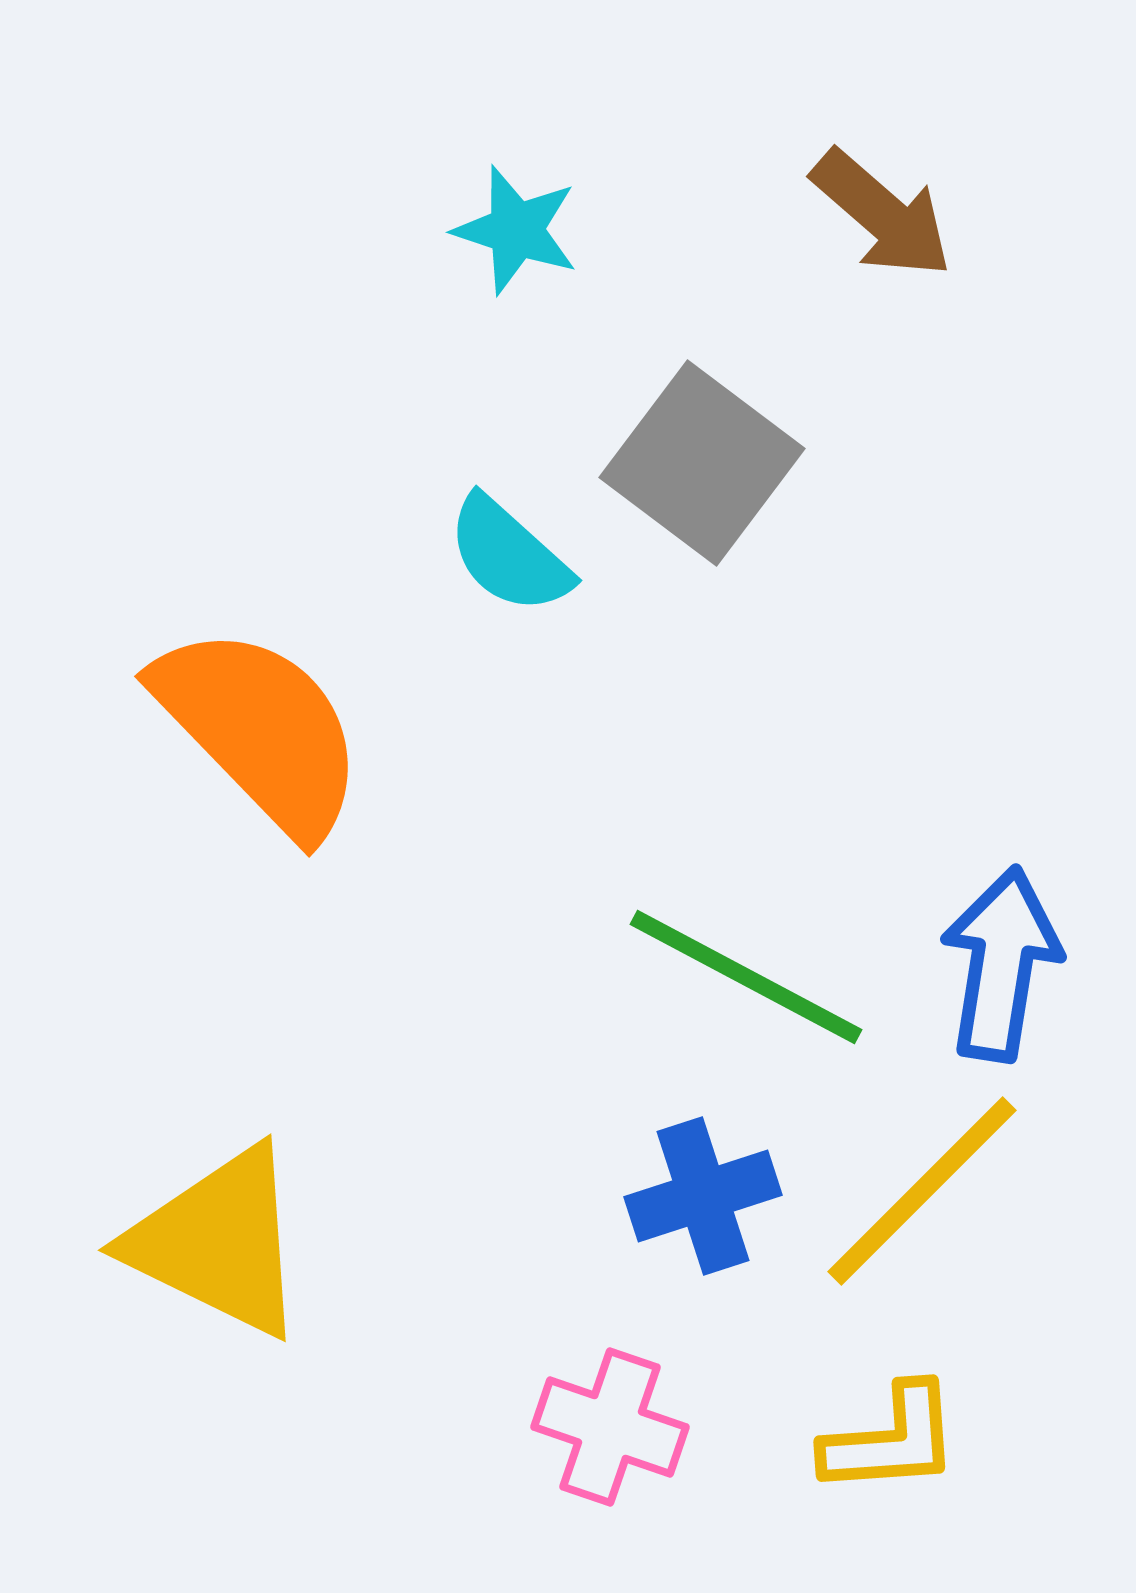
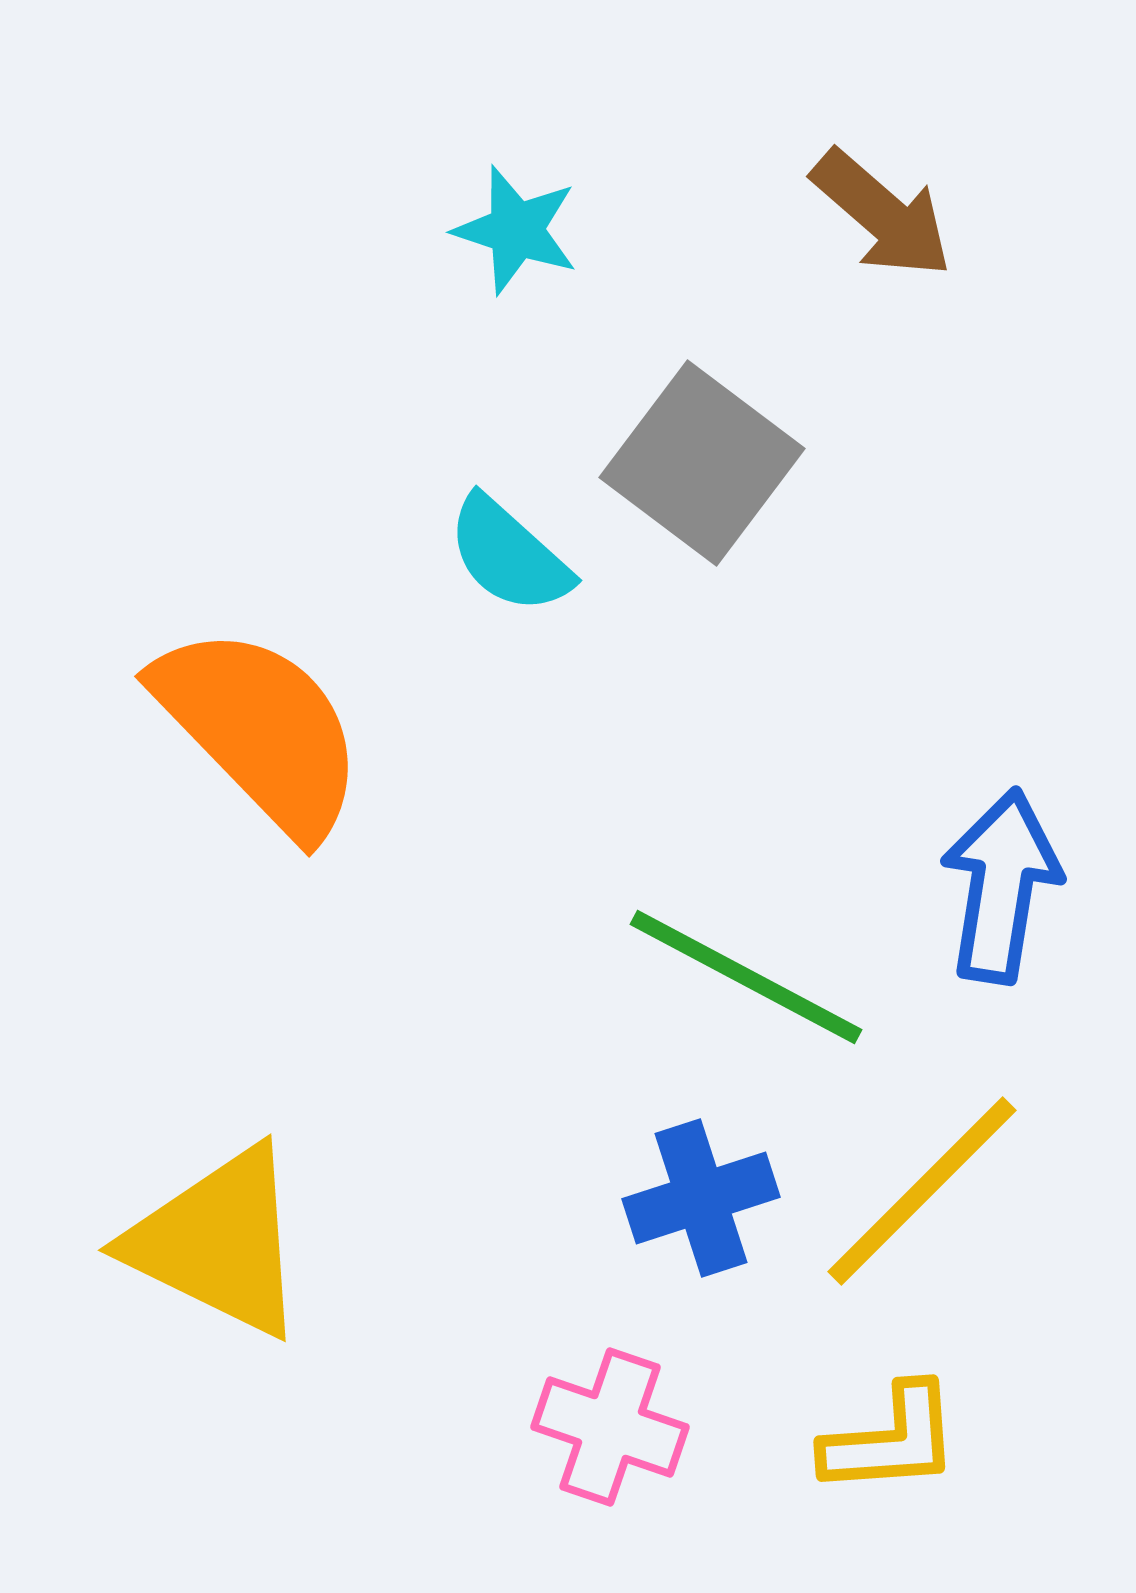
blue arrow: moved 78 px up
blue cross: moved 2 px left, 2 px down
